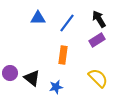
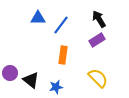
blue line: moved 6 px left, 2 px down
black triangle: moved 1 px left, 2 px down
